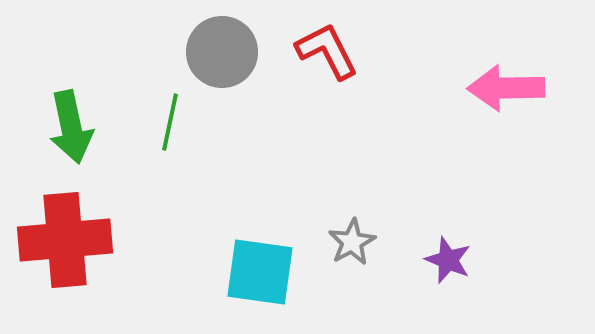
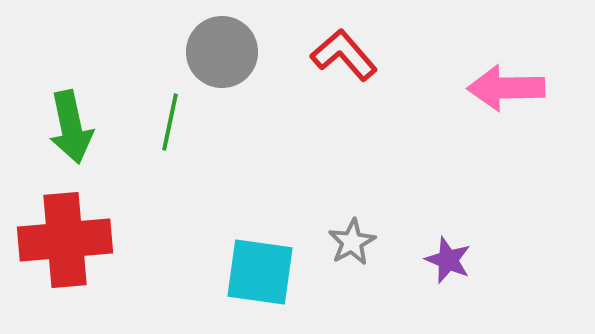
red L-shape: moved 17 px right, 4 px down; rotated 14 degrees counterclockwise
